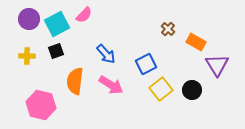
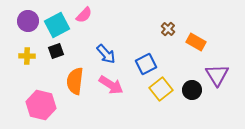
purple circle: moved 1 px left, 2 px down
cyan square: moved 1 px down
purple triangle: moved 10 px down
